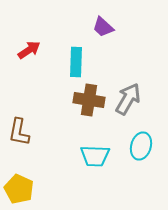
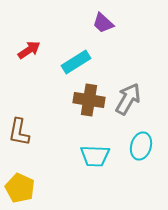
purple trapezoid: moved 4 px up
cyan rectangle: rotated 56 degrees clockwise
yellow pentagon: moved 1 px right, 1 px up
